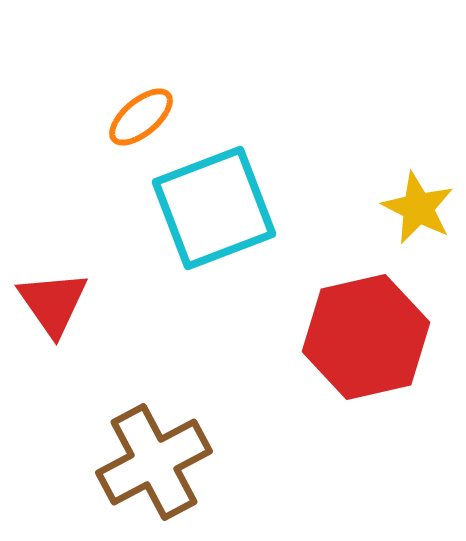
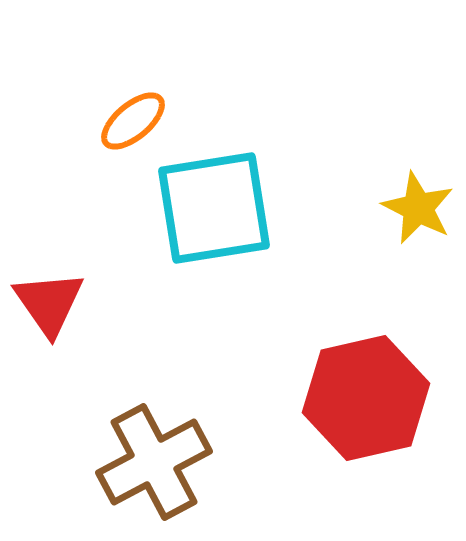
orange ellipse: moved 8 px left, 4 px down
cyan square: rotated 12 degrees clockwise
red triangle: moved 4 px left
red hexagon: moved 61 px down
